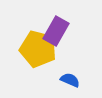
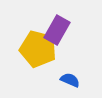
purple rectangle: moved 1 px right, 1 px up
